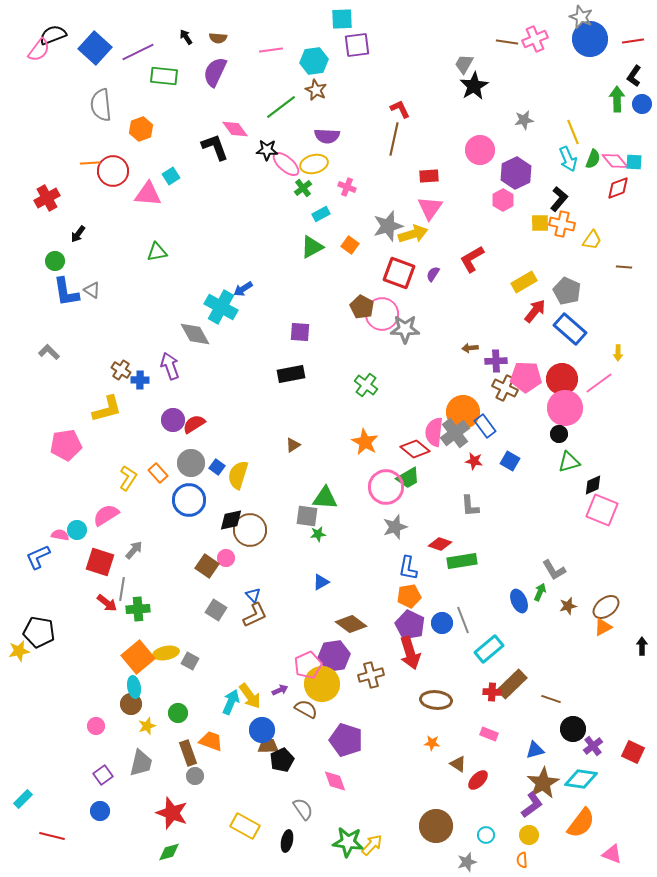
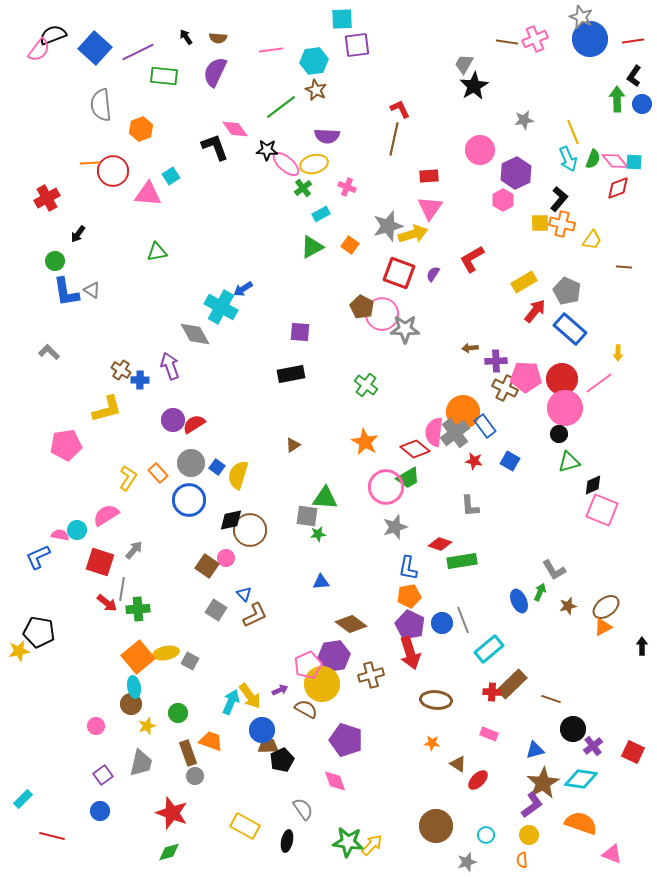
blue triangle at (321, 582): rotated 24 degrees clockwise
blue triangle at (253, 595): moved 9 px left, 1 px up
orange semicircle at (581, 823): rotated 108 degrees counterclockwise
